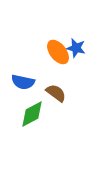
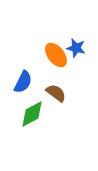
orange ellipse: moved 2 px left, 3 px down
blue semicircle: rotated 75 degrees counterclockwise
